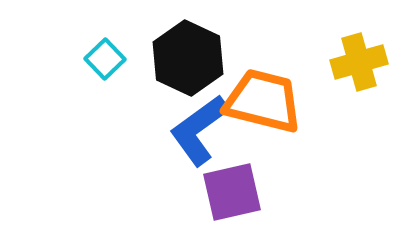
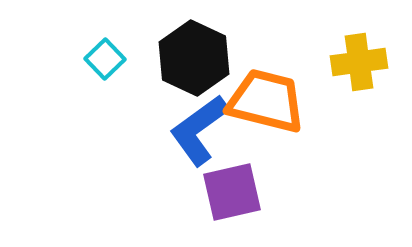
black hexagon: moved 6 px right
yellow cross: rotated 8 degrees clockwise
orange trapezoid: moved 3 px right
